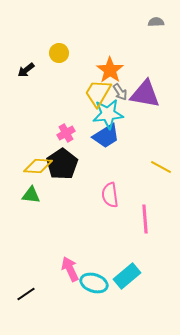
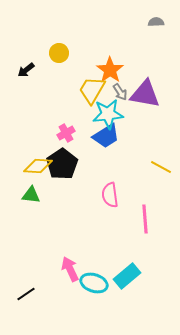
yellow trapezoid: moved 6 px left, 3 px up
